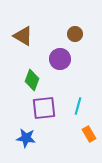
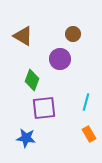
brown circle: moved 2 px left
cyan line: moved 8 px right, 4 px up
